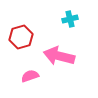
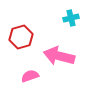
cyan cross: moved 1 px right, 1 px up
